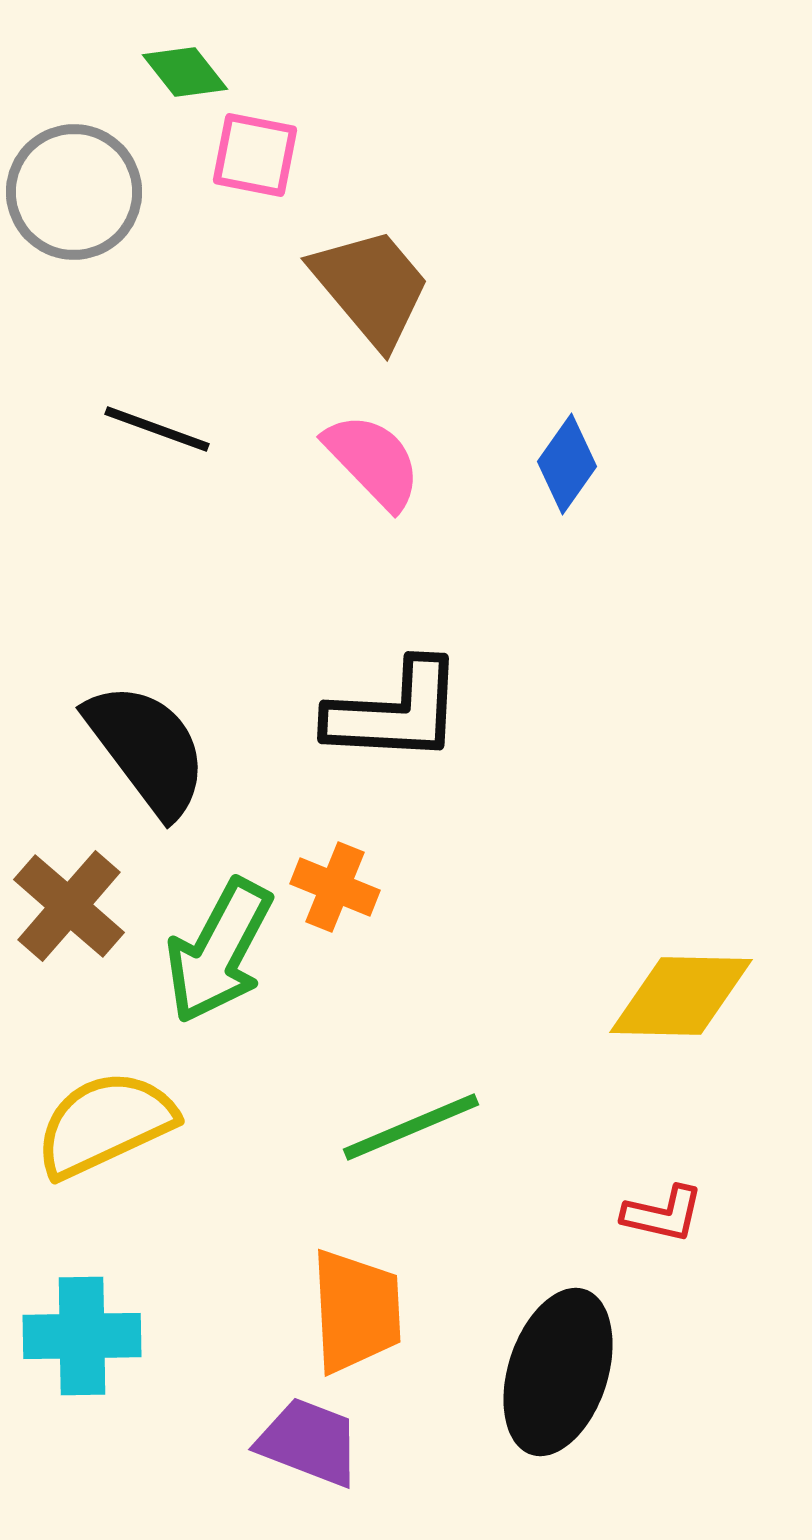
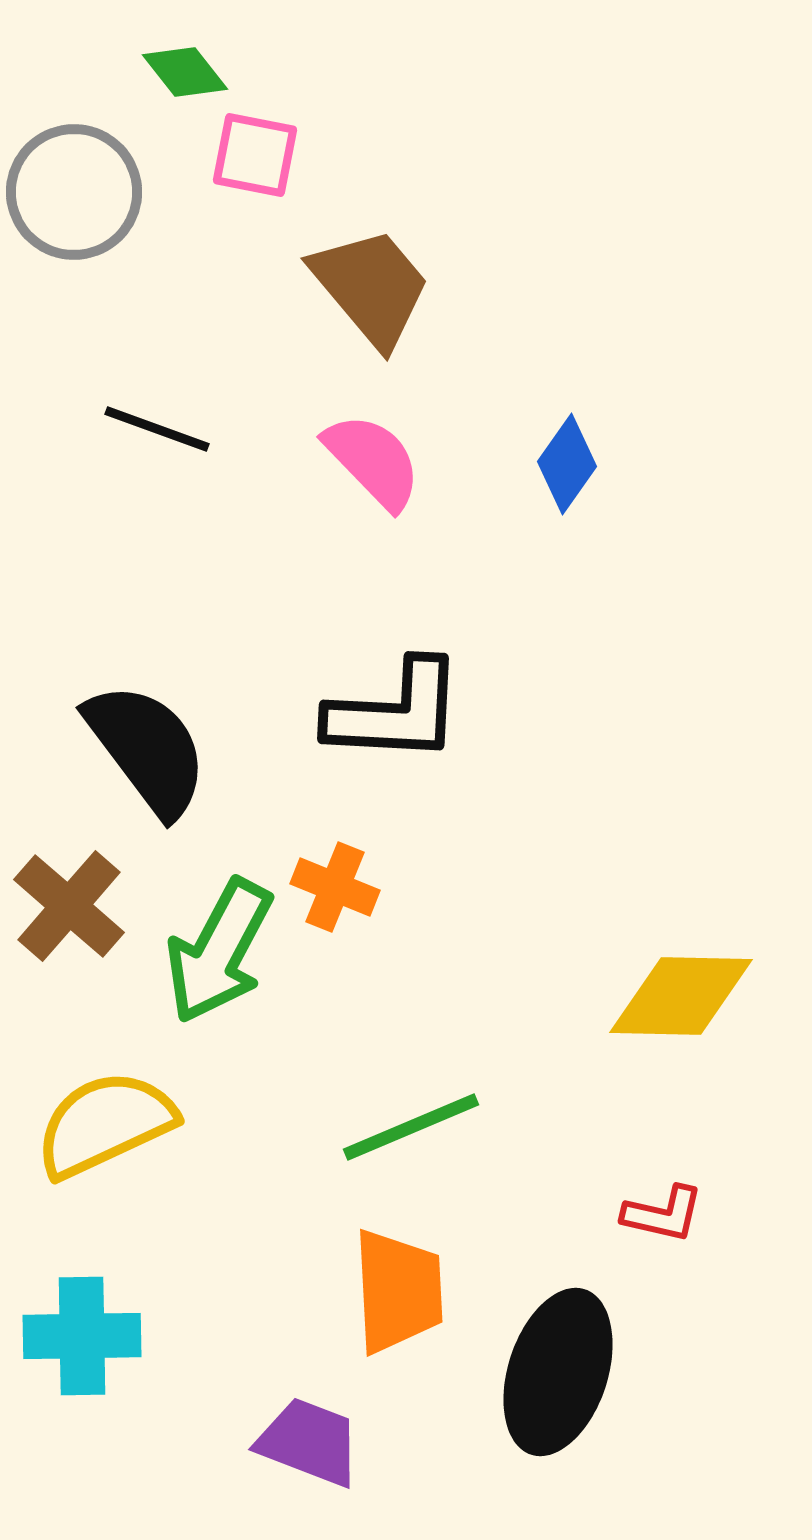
orange trapezoid: moved 42 px right, 20 px up
